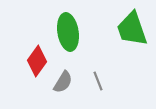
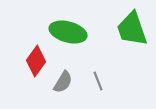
green ellipse: rotated 66 degrees counterclockwise
red diamond: moved 1 px left
